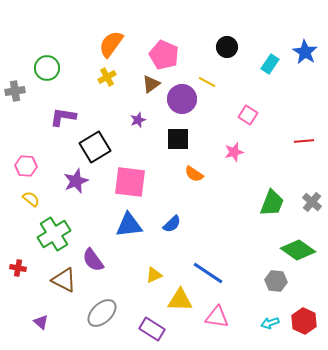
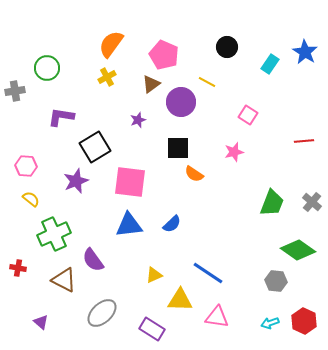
purple circle at (182, 99): moved 1 px left, 3 px down
purple L-shape at (63, 117): moved 2 px left
black square at (178, 139): moved 9 px down
green cross at (54, 234): rotated 8 degrees clockwise
